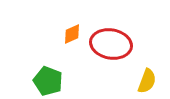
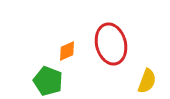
orange diamond: moved 5 px left, 17 px down
red ellipse: rotated 66 degrees clockwise
